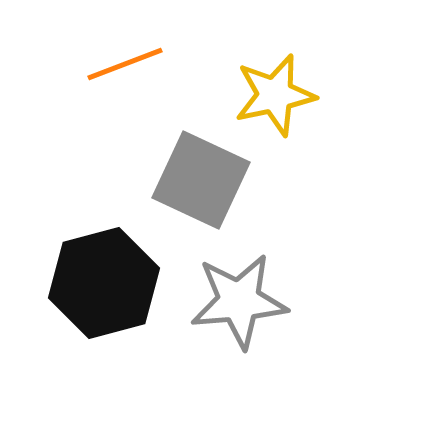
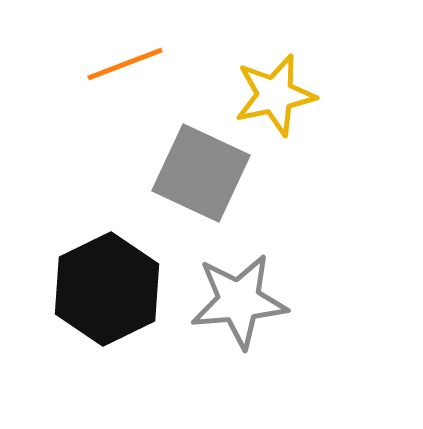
gray square: moved 7 px up
black hexagon: moved 3 px right, 6 px down; rotated 11 degrees counterclockwise
